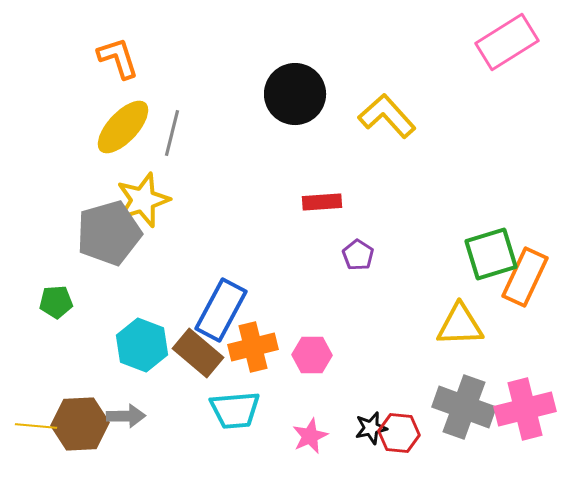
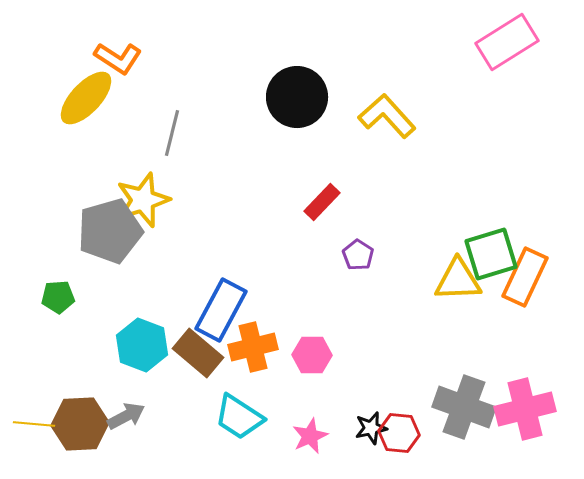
orange L-shape: rotated 141 degrees clockwise
black circle: moved 2 px right, 3 px down
yellow ellipse: moved 37 px left, 29 px up
red rectangle: rotated 42 degrees counterclockwise
gray pentagon: moved 1 px right, 2 px up
green pentagon: moved 2 px right, 5 px up
yellow triangle: moved 2 px left, 45 px up
cyan trapezoid: moved 4 px right, 7 px down; rotated 38 degrees clockwise
gray arrow: rotated 27 degrees counterclockwise
yellow line: moved 2 px left, 2 px up
